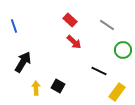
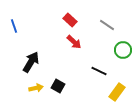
black arrow: moved 8 px right
yellow arrow: rotated 80 degrees clockwise
